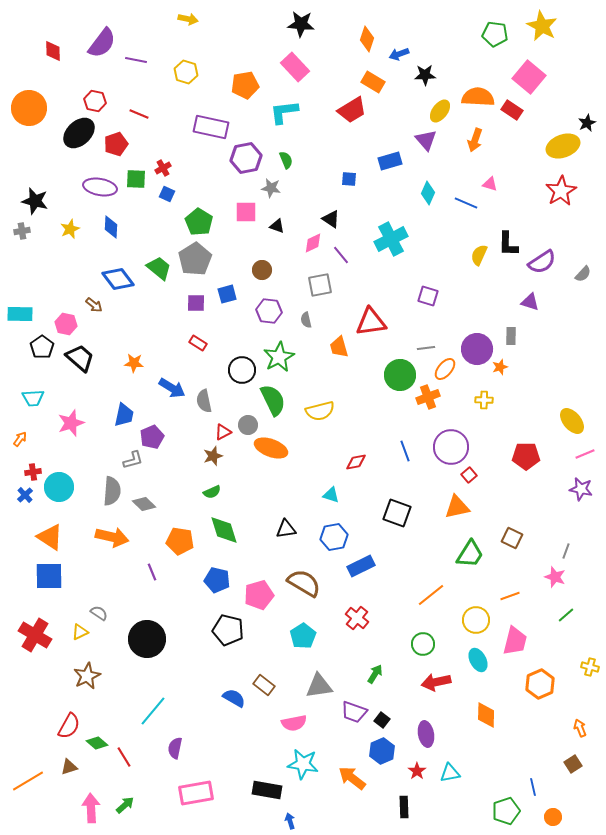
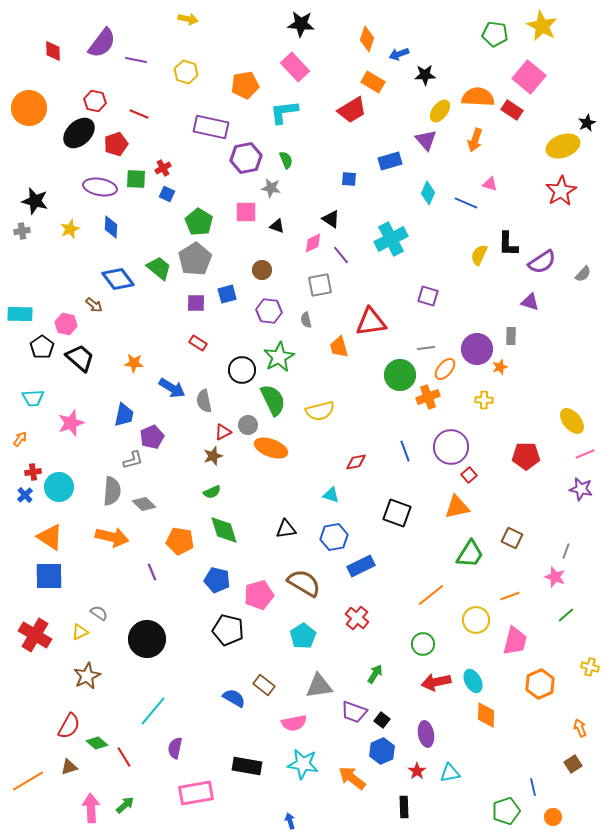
cyan ellipse at (478, 660): moved 5 px left, 21 px down
black rectangle at (267, 790): moved 20 px left, 24 px up
